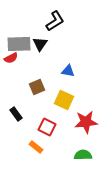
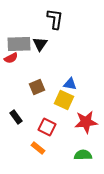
black L-shape: moved 2 px up; rotated 50 degrees counterclockwise
blue triangle: moved 2 px right, 13 px down
black rectangle: moved 3 px down
orange rectangle: moved 2 px right, 1 px down
